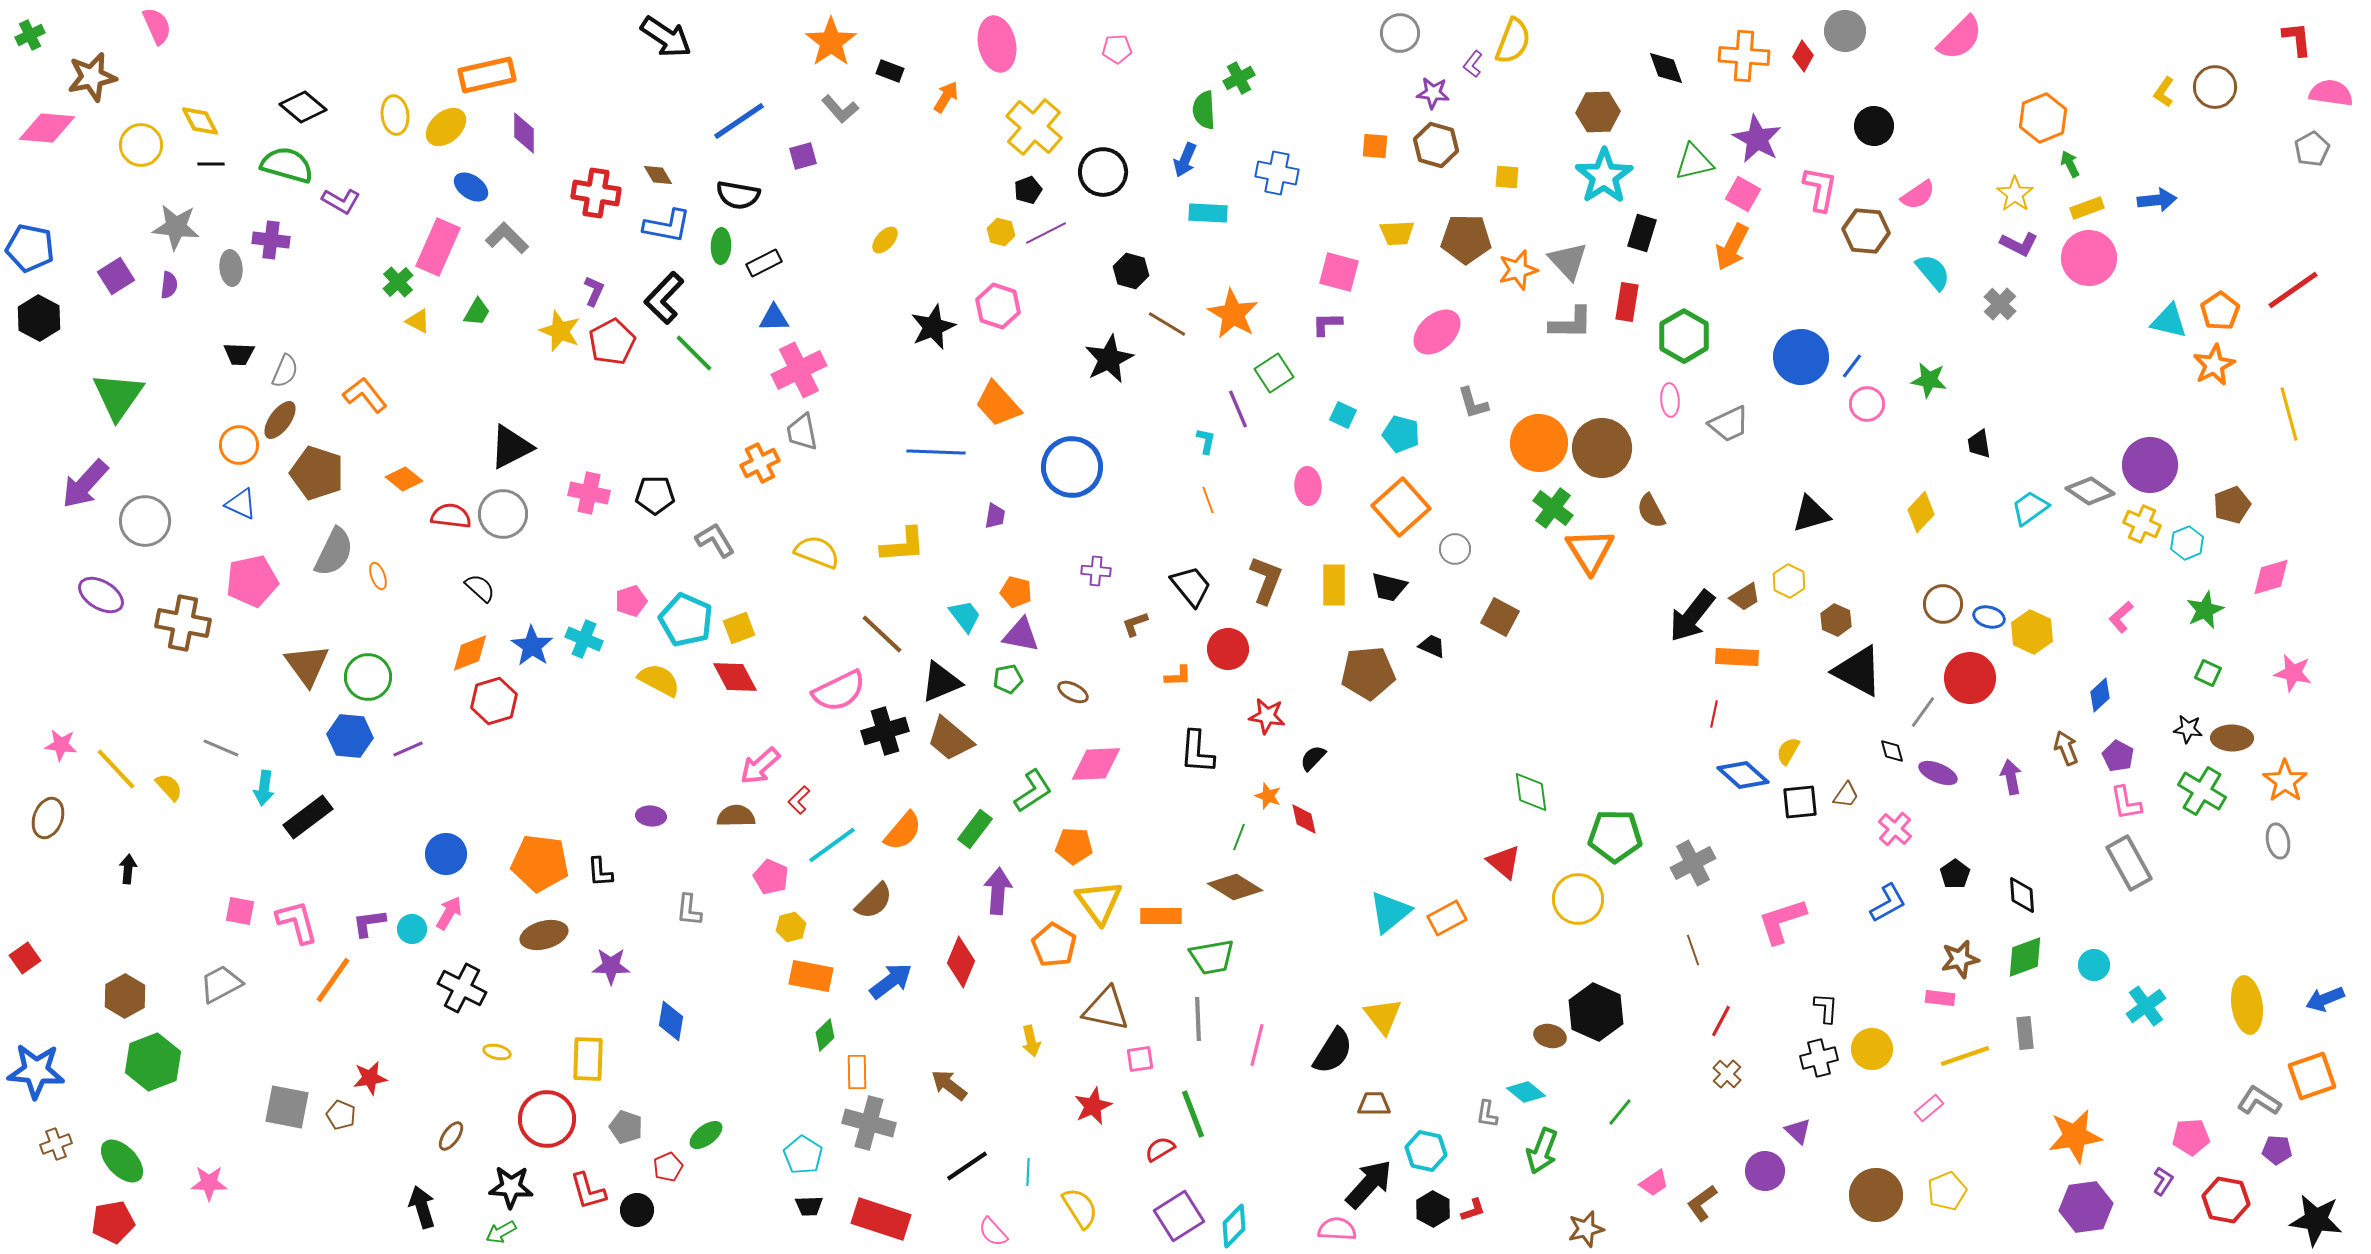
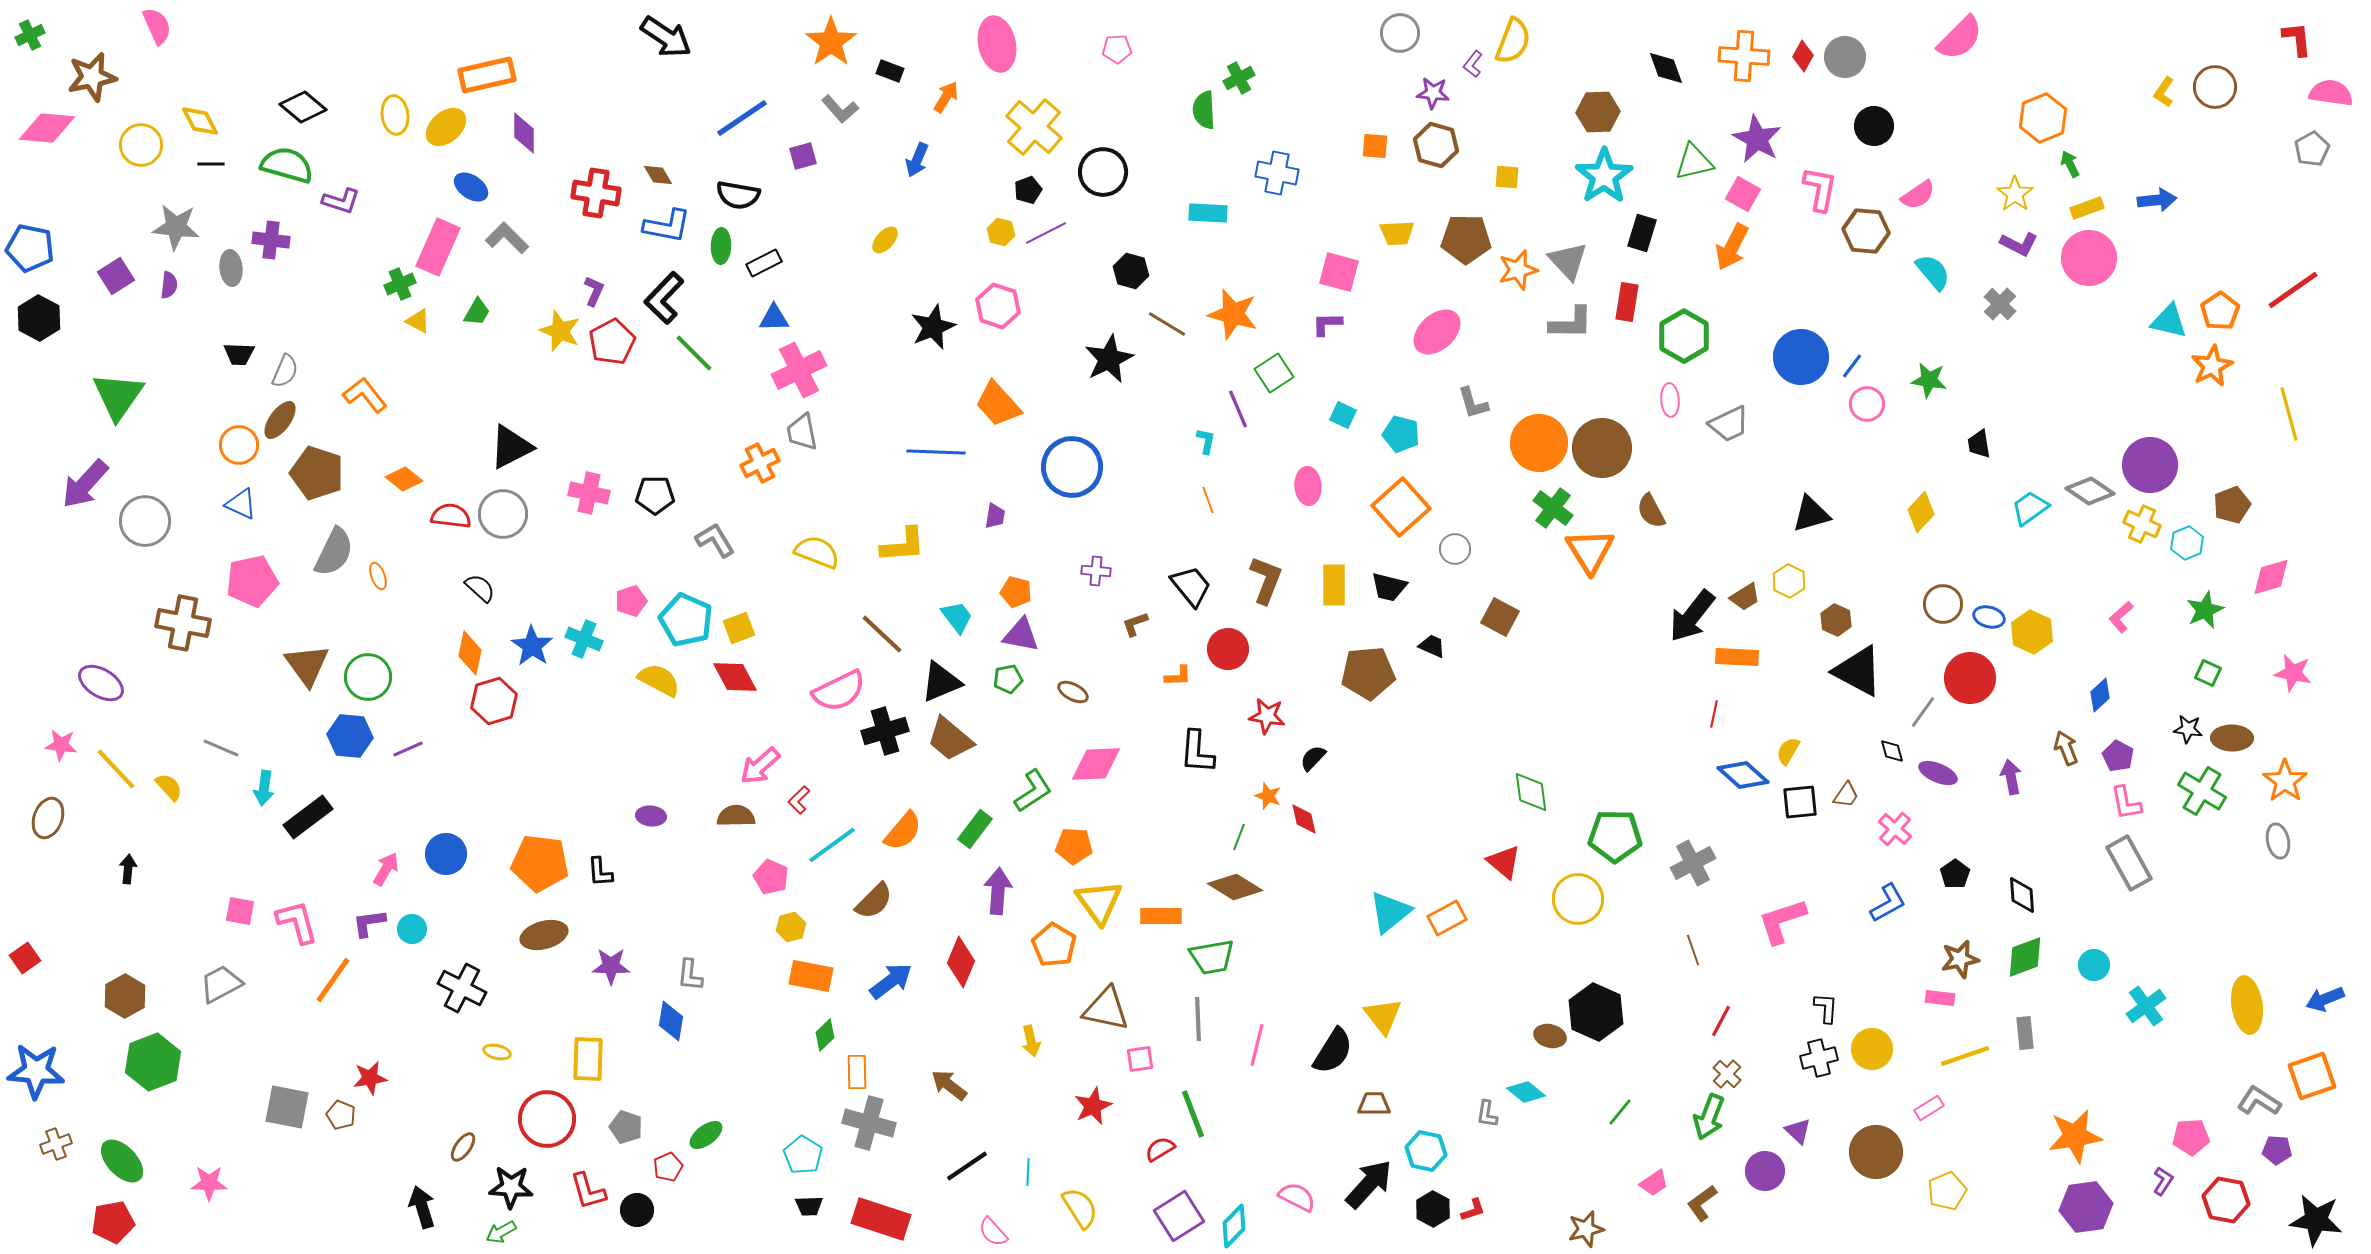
gray circle at (1845, 31): moved 26 px down
blue line at (739, 121): moved 3 px right, 3 px up
blue arrow at (1185, 160): moved 268 px left
purple L-shape at (341, 201): rotated 12 degrees counterclockwise
green cross at (398, 282): moved 2 px right, 2 px down; rotated 20 degrees clockwise
orange star at (1233, 314): rotated 15 degrees counterclockwise
orange star at (2214, 365): moved 2 px left, 1 px down
purple ellipse at (101, 595): moved 88 px down
cyan trapezoid at (965, 616): moved 8 px left, 1 px down
orange diamond at (470, 653): rotated 57 degrees counterclockwise
gray L-shape at (689, 910): moved 1 px right, 65 px down
pink arrow at (449, 913): moved 63 px left, 44 px up
pink rectangle at (1929, 1108): rotated 8 degrees clockwise
brown ellipse at (451, 1136): moved 12 px right, 11 px down
green arrow at (1542, 1151): moved 167 px right, 34 px up
brown circle at (1876, 1195): moved 43 px up
pink semicircle at (1337, 1229): moved 40 px left, 32 px up; rotated 24 degrees clockwise
